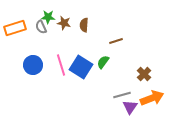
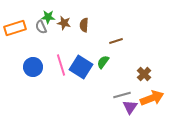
blue circle: moved 2 px down
